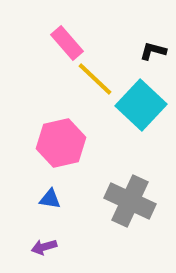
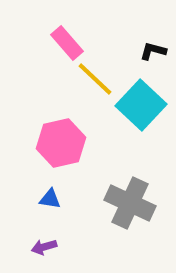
gray cross: moved 2 px down
